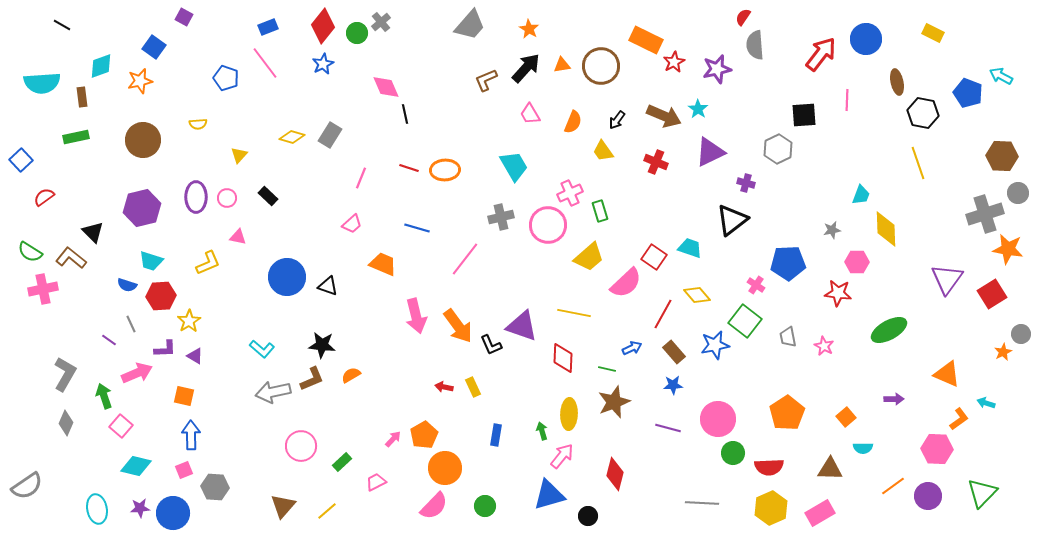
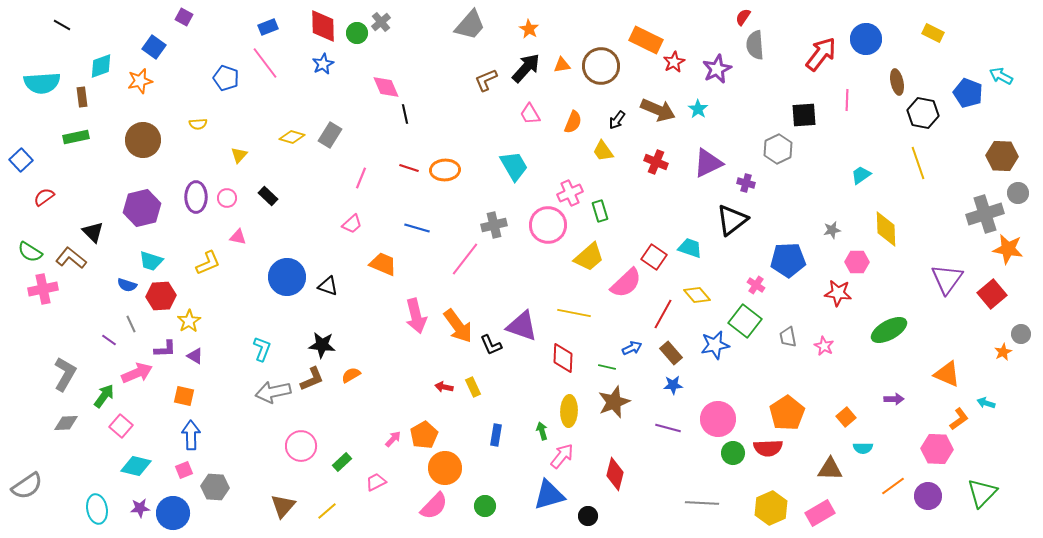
red diamond at (323, 26): rotated 40 degrees counterclockwise
purple star at (717, 69): rotated 12 degrees counterclockwise
brown arrow at (664, 116): moved 6 px left, 6 px up
purple triangle at (710, 152): moved 2 px left, 11 px down
cyan trapezoid at (861, 195): moved 20 px up; rotated 145 degrees counterclockwise
gray cross at (501, 217): moved 7 px left, 8 px down
blue pentagon at (788, 263): moved 3 px up
red square at (992, 294): rotated 8 degrees counterclockwise
cyan L-shape at (262, 349): rotated 110 degrees counterclockwise
brown rectangle at (674, 352): moved 3 px left, 1 px down
green line at (607, 369): moved 2 px up
green arrow at (104, 396): rotated 55 degrees clockwise
yellow ellipse at (569, 414): moved 3 px up
gray diamond at (66, 423): rotated 65 degrees clockwise
red semicircle at (769, 467): moved 1 px left, 19 px up
